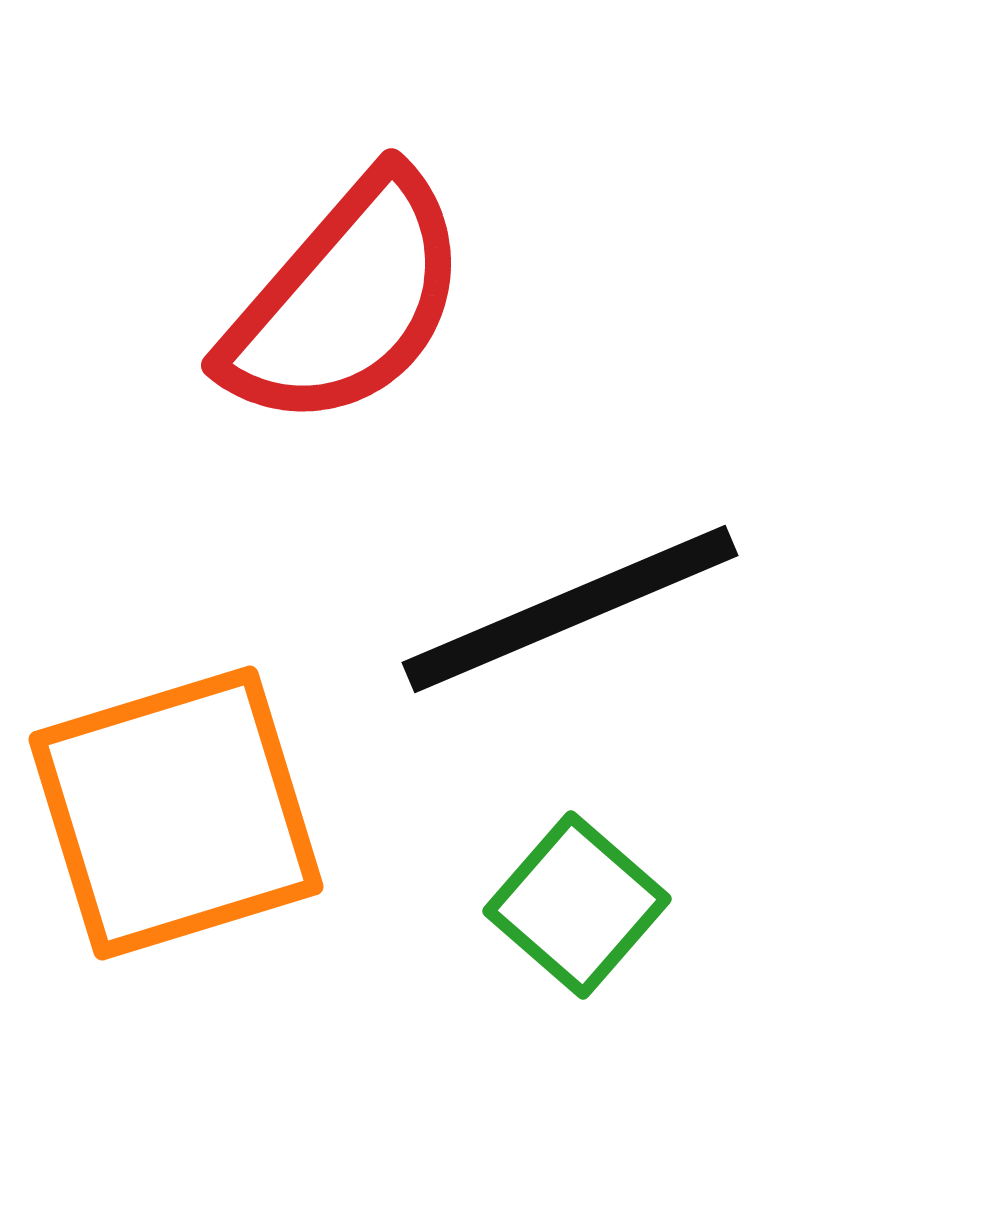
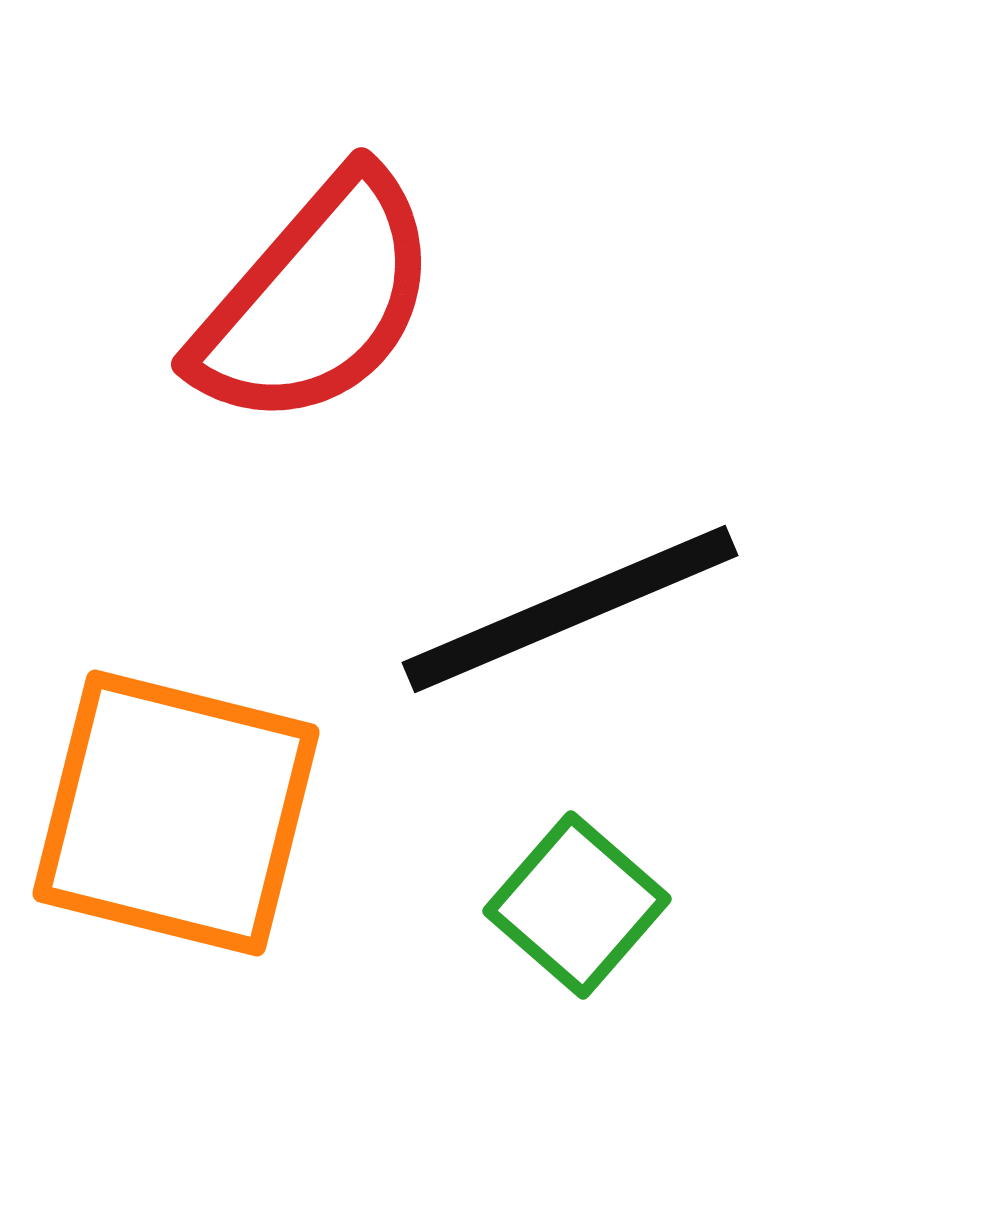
red semicircle: moved 30 px left, 1 px up
orange square: rotated 31 degrees clockwise
